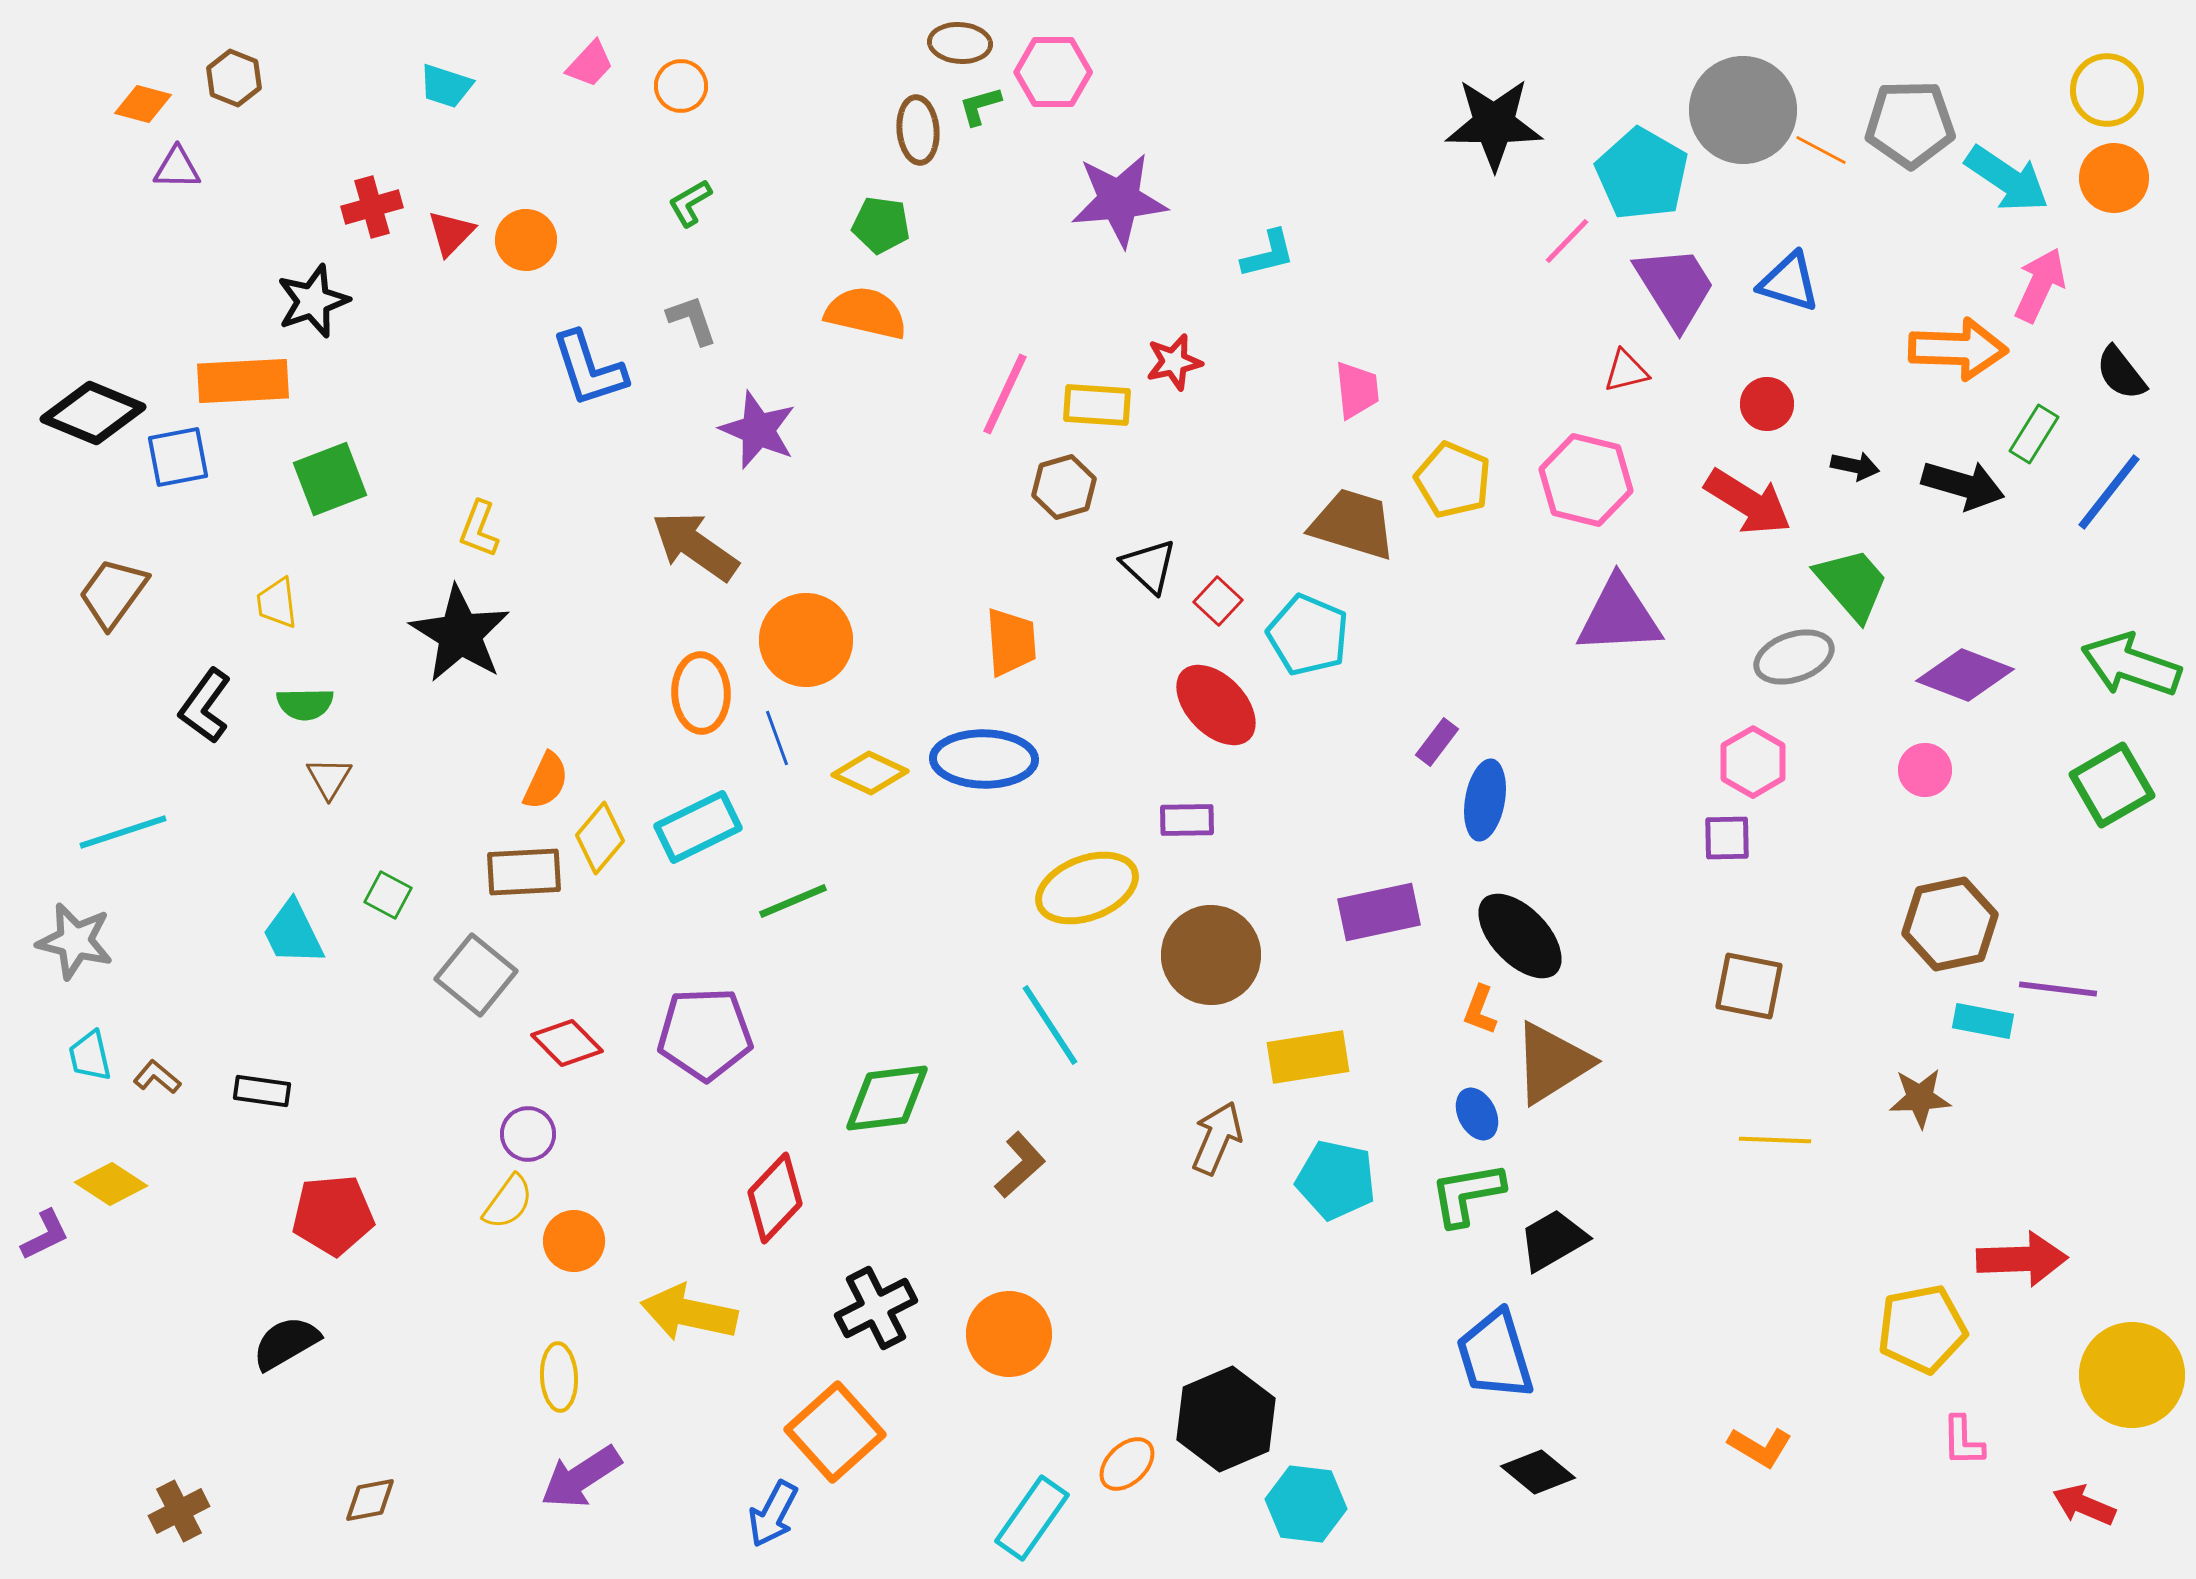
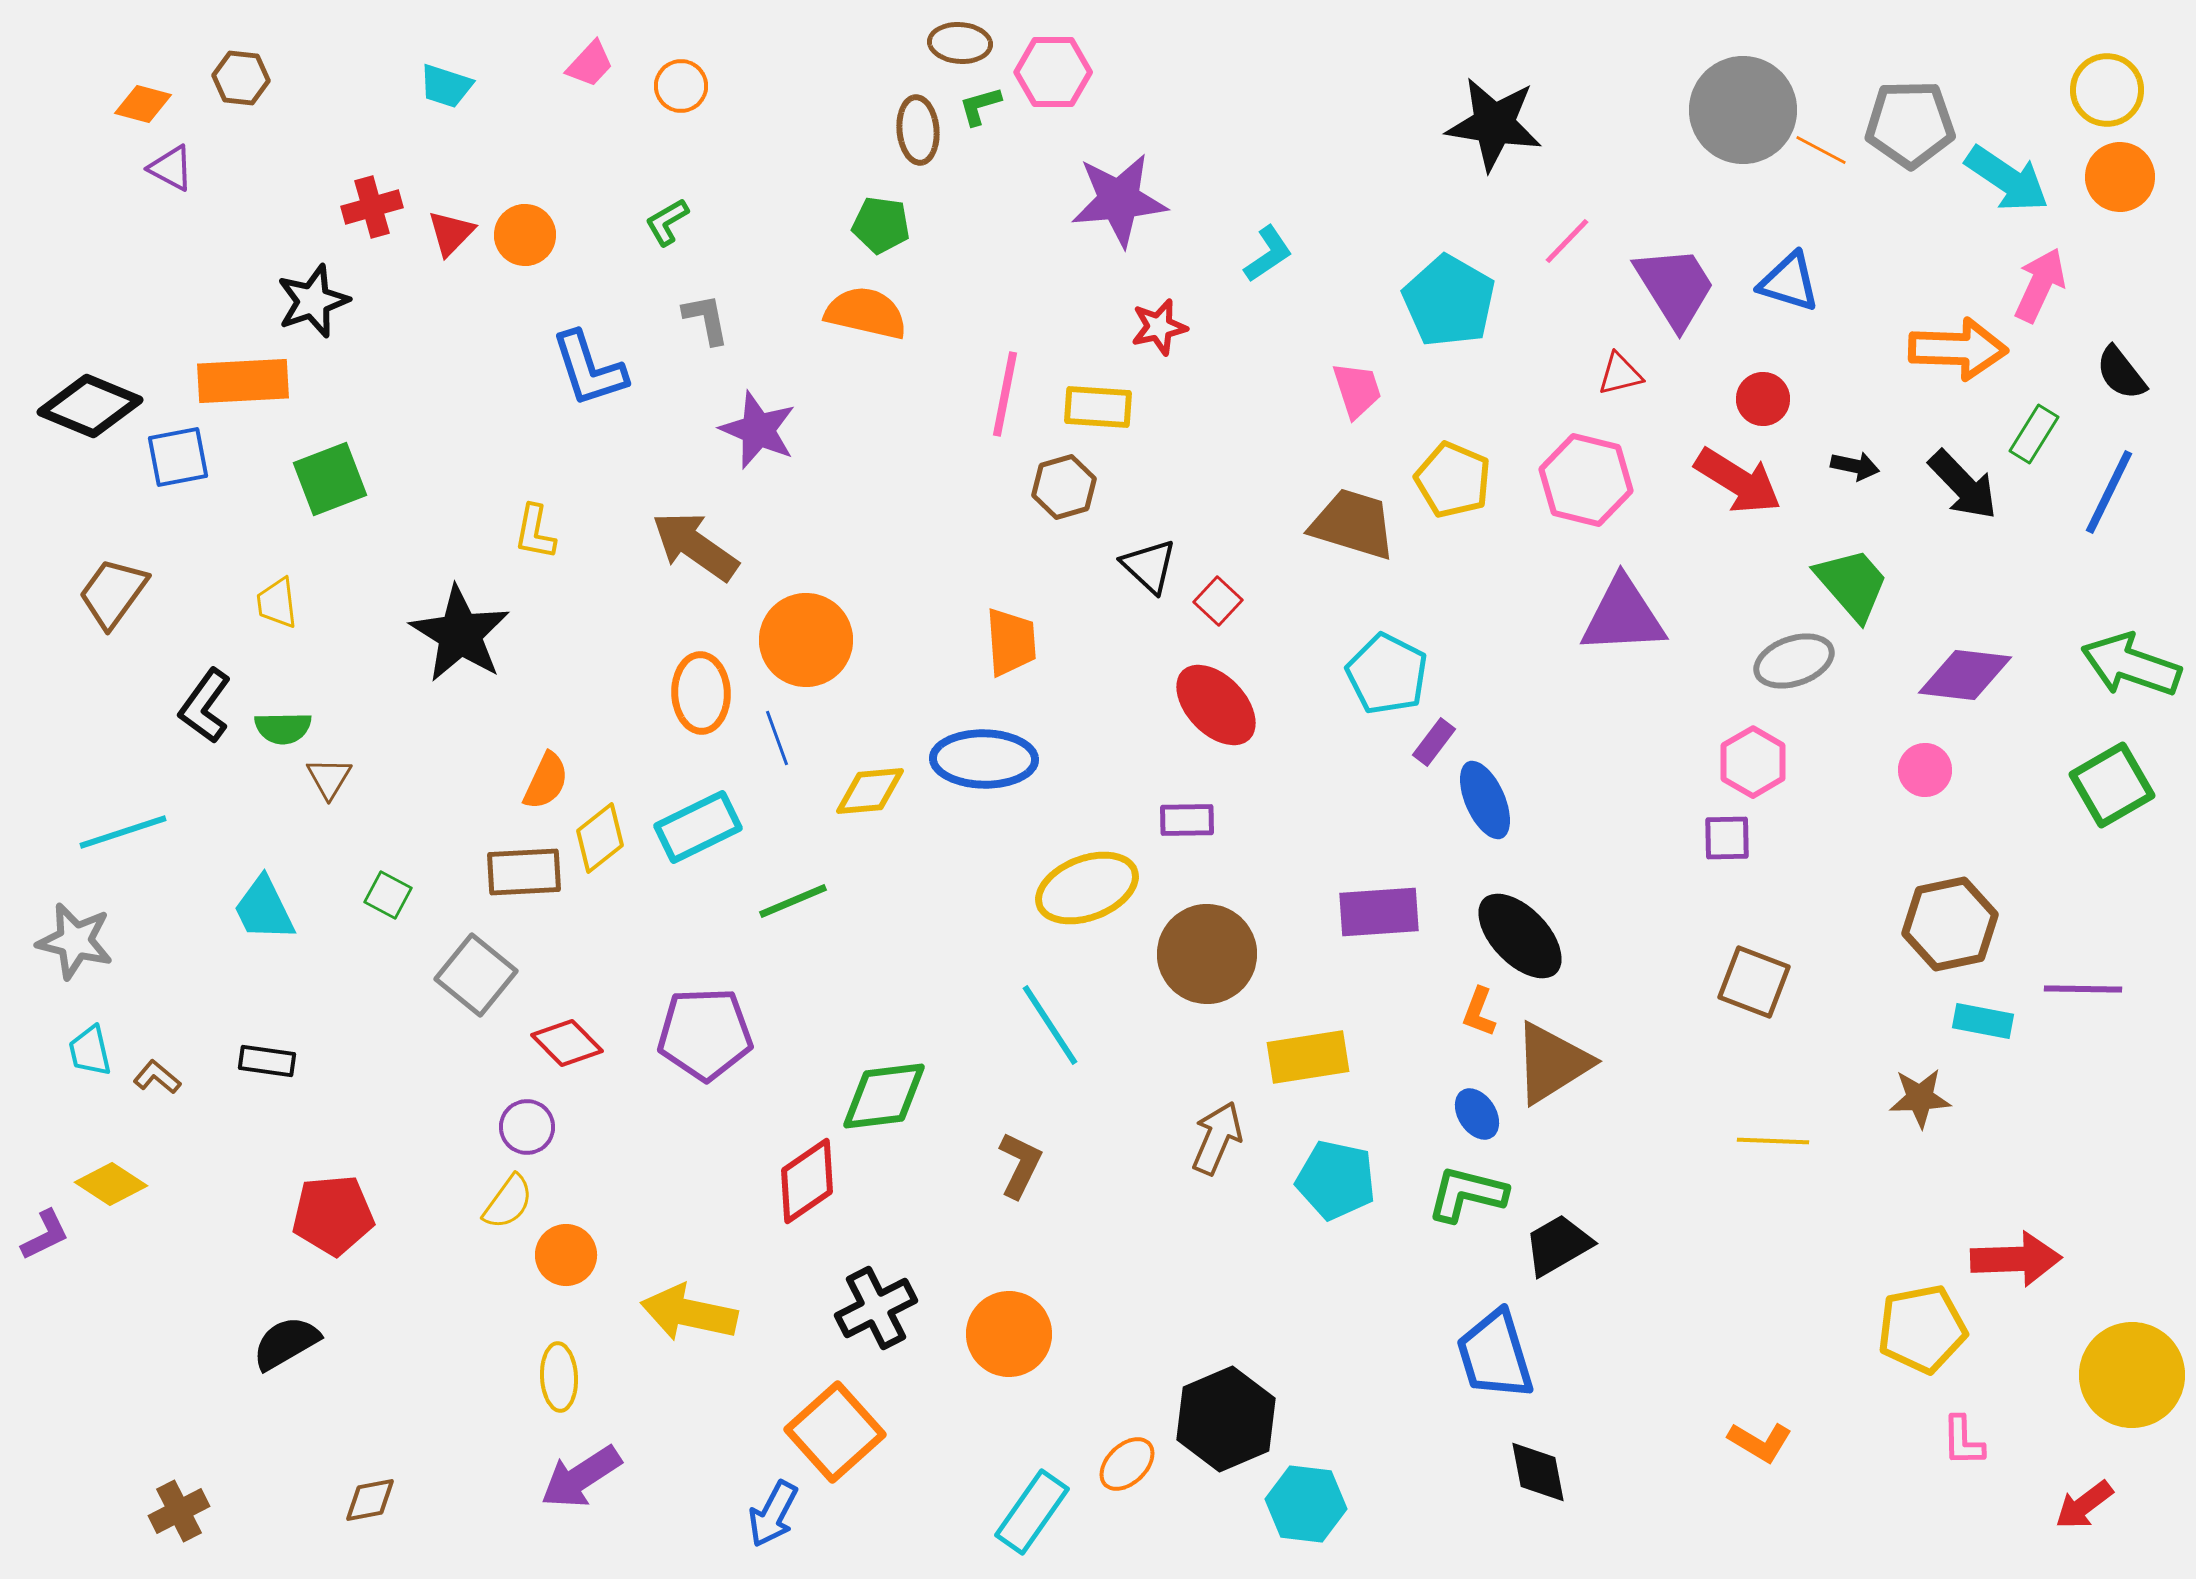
brown hexagon at (234, 78): moved 7 px right; rotated 16 degrees counterclockwise
black star at (1494, 124): rotated 8 degrees clockwise
purple triangle at (177, 168): moved 6 px left; rotated 27 degrees clockwise
cyan pentagon at (1642, 174): moved 193 px left, 127 px down
orange circle at (2114, 178): moved 6 px right, 1 px up
green L-shape at (690, 203): moved 23 px left, 19 px down
orange circle at (526, 240): moved 1 px left, 5 px up
cyan L-shape at (1268, 254): rotated 20 degrees counterclockwise
gray L-shape at (692, 320): moved 14 px right, 1 px up; rotated 8 degrees clockwise
red star at (1174, 362): moved 15 px left, 35 px up
red triangle at (1626, 371): moved 6 px left, 3 px down
pink trapezoid at (1357, 390): rotated 12 degrees counterclockwise
pink line at (1005, 394): rotated 14 degrees counterclockwise
red circle at (1767, 404): moved 4 px left, 5 px up
yellow rectangle at (1097, 405): moved 1 px right, 2 px down
black diamond at (93, 413): moved 3 px left, 7 px up
black arrow at (1963, 485): rotated 30 degrees clockwise
blue line at (2109, 492): rotated 12 degrees counterclockwise
red arrow at (1748, 502): moved 10 px left, 21 px up
yellow L-shape at (479, 529): moved 56 px right, 3 px down; rotated 10 degrees counterclockwise
purple triangle at (1619, 616): moved 4 px right
cyan pentagon at (1308, 635): moved 79 px right, 39 px down; rotated 4 degrees clockwise
gray ellipse at (1794, 657): moved 4 px down
purple diamond at (1965, 675): rotated 14 degrees counterclockwise
green semicircle at (305, 704): moved 22 px left, 24 px down
purple rectangle at (1437, 742): moved 3 px left
yellow diamond at (870, 773): moved 18 px down; rotated 30 degrees counterclockwise
blue ellipse at (1485, 800): rotated 34 degrees counterclockwise
yellow diamond at (600, 838): rotated 12 degrees clockwise
purple rectangle at (1379, 912): rotated 8 degrees clockwise
cyan trapezoid at (293, 933): moved 29 px left, 24 px up
brown circle at (1211, 955): moved 4 px left, 1 px up
brown square at (1749, 986): moved 5 px right, 4 px up; rotated 10 degrees clockwise
purple line at (2058, 989): moved 25 px right; rotated 6 degrees counterclockwise
orange L-shape at (1480, 1010): moved 1 px left, 2 px down
cyan trapezoid at (90, 1056): moved 5 px up
black rectangle at (262, 1091): moved 5 px right, 30 px up
green diamond at (887, 1098): moved 3 px left, 2 px up
blue ellipse at (1477, 1114): rotated 6 degrees counterclockwise
purple circle at (528, 1134): moved 1 px left, 7 px up
yellow line at (1775, 1140): moved 2 px left, 1 px down
brown L-shape at (1020, 1165): rotated 22 degrees counterclockwise
green L-shape at (1467, 1194): rotated 24 degrees clockwise
red diamond at (775, 1198): moved 32 px right, 17 px up; rotated 12 degrees clockwise
black trapezoid at (1553, 1240): moved 5 px right, 5 px down
orange circle at (574, 1241): moved 8 px left, 14 px down
red arrow at (2022, 1259): moved 6 px left
orange L-shape at (1760, 1447): moved 5 px up
black diamond at (1538, 1472): rotated 40 degrees clockwise
red arrow at (2084, 1505): rotated 60 degrees counterclockwise
cyan rectangle at (1032, 1518): moved 6 px up
